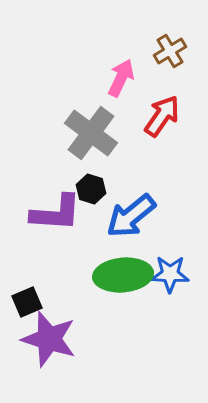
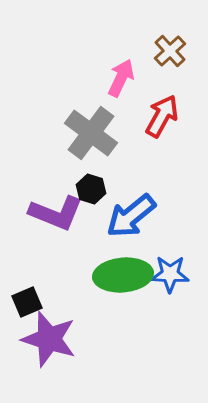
brown cross: rotated 12 degrees counterclockwise
red arrow: rotated 6 degrees counterclockwise
purple L-shape: rotated 18 degrees clockwise
